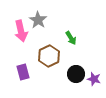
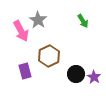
pink arrow: rotated 15 degrees counterclockwise
green arrow: moved 12 px right, 17 px up
purple rectangle: moved 2 px right, 1 px up
purple star: moved 2 px up; rotated 16 degrees clockwise
